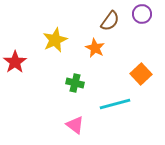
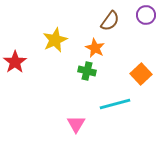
purple circle: moved 4 px right, 1 px down
green cross: moved 12 px right, 12 px up
pink triangle: moved 1 px right, 1 px up; rotated 24 degrees clockwise
